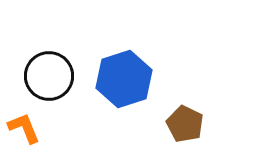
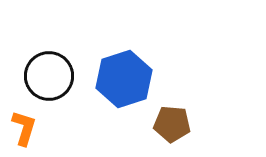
brown pentagon: moved 13 px left; rotated 21 degrees counterclockwise
orange L-shape: rotated 39 degrees clockwise
